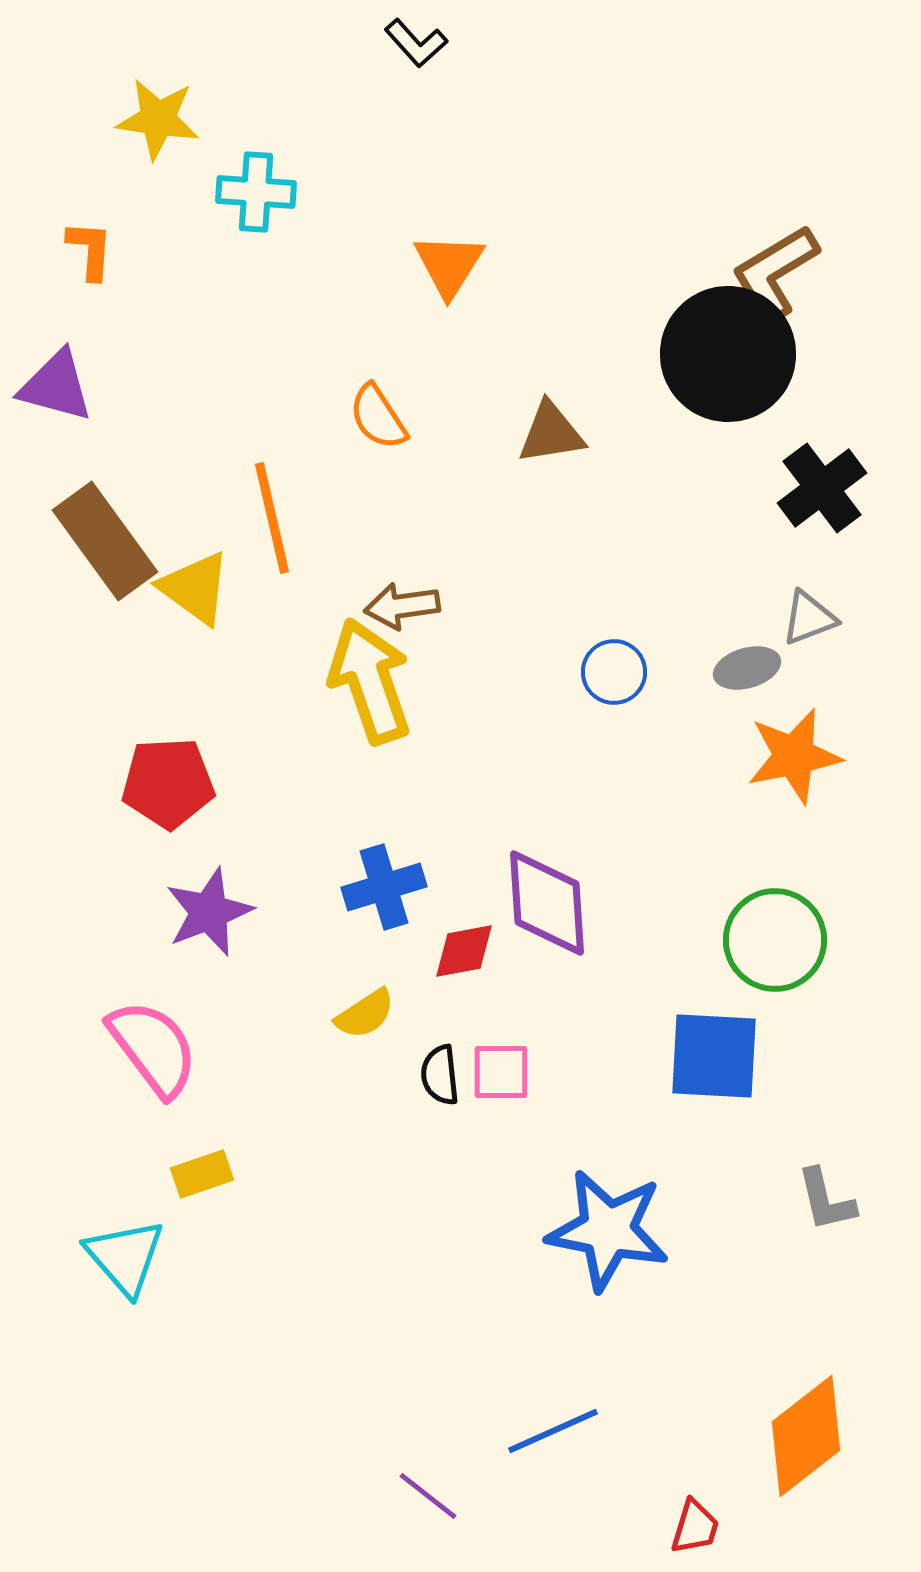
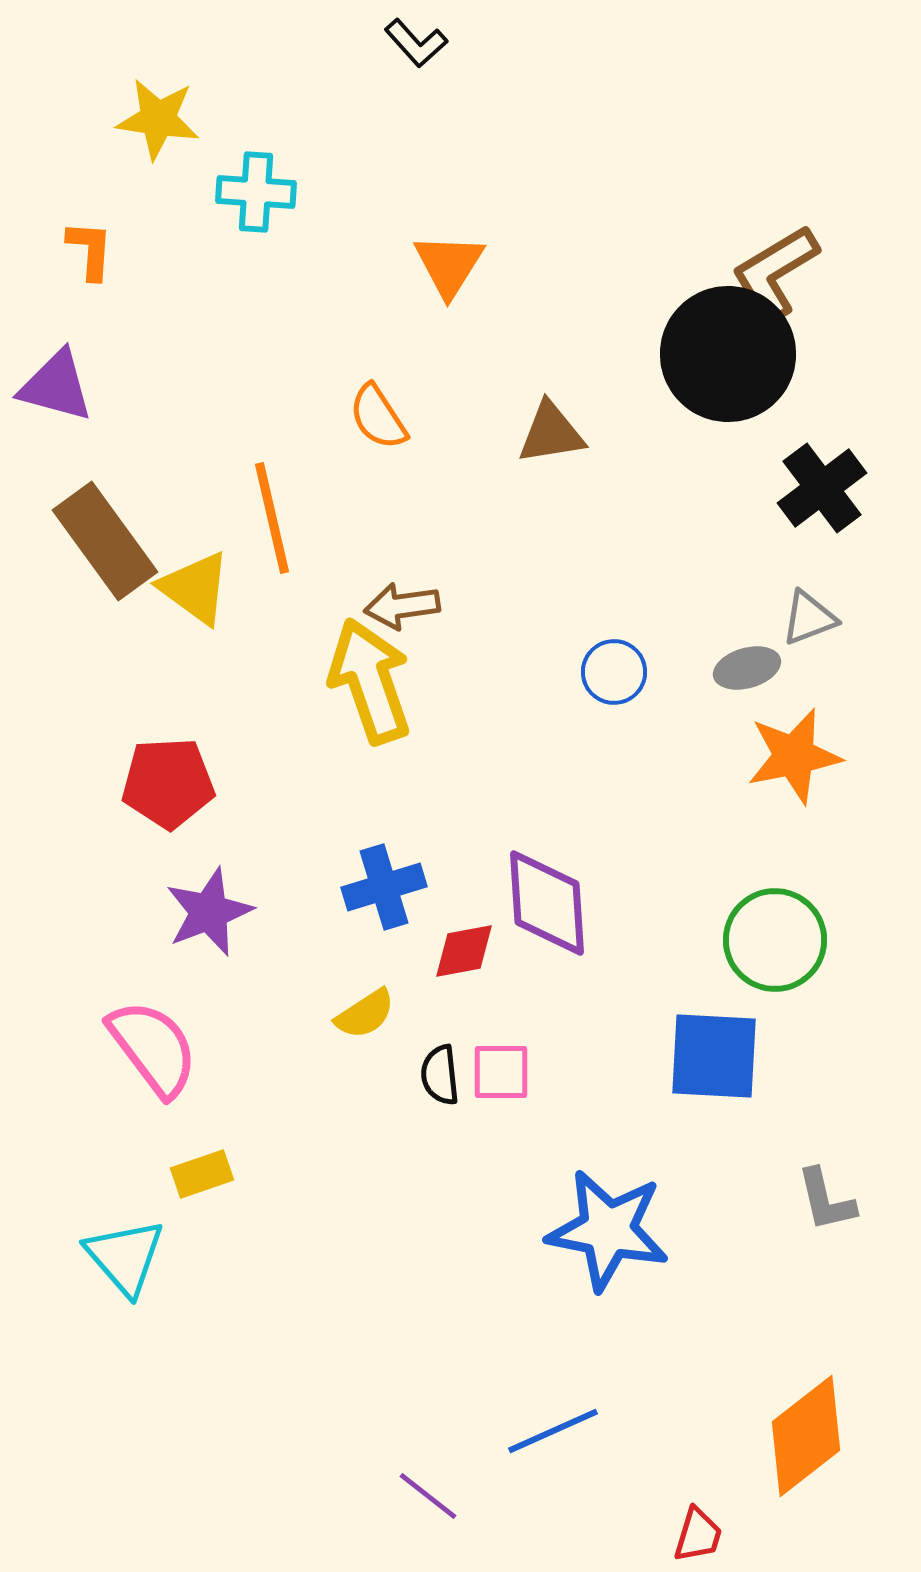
red trapezoid: moved 3 px right, 8 px down
